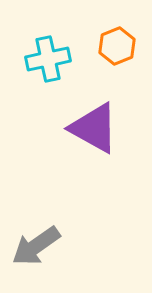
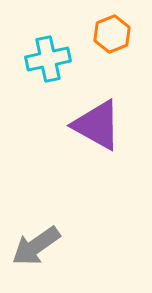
orange hexagon: moved 5 px left, 12 px up
purple triangle: moved 3 px right, 3 px up
